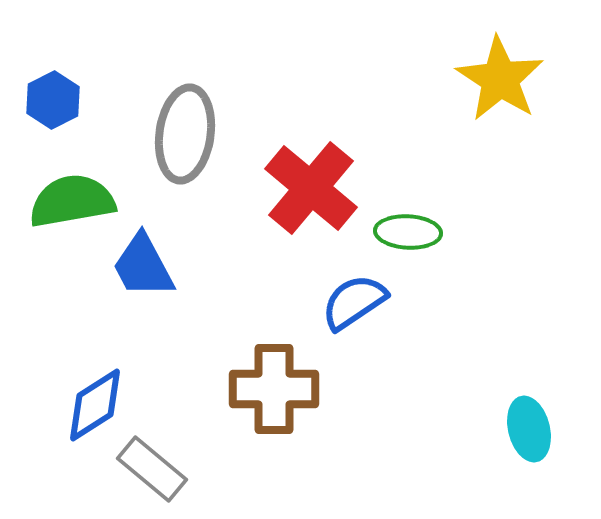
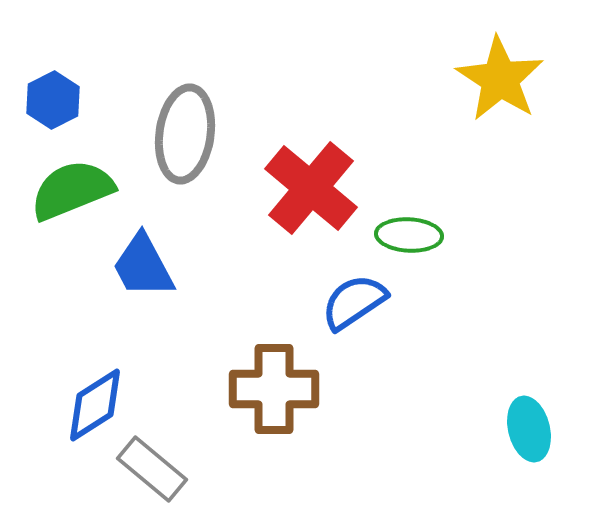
green semicircle: moved 11 px up; rotated 12 degrees counterclockwise
green ellipse: moved 1 px right, 3 px down
